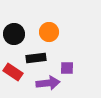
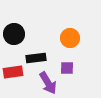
orange circle: moved 21 px right, 6 px down
red rectangle: rotated 42 degrees counterclockwise
purple arrow: rotated 65 degrees clockwise
